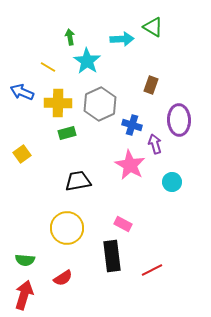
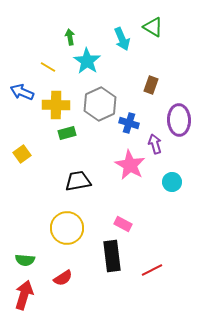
cyan arrow: rotated 70 degrees clockwise
yellow cross: moved 2 px left, 2 px down
blue cross: moved 3 px left, 2 px up
